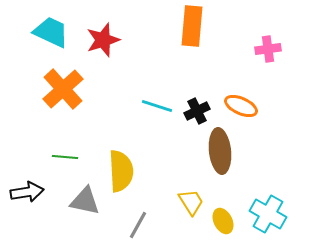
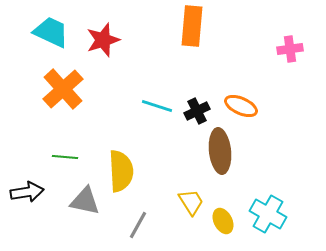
pink cross: moved 22 px right
